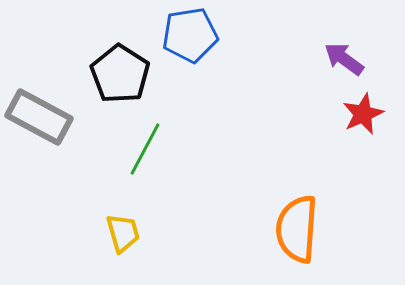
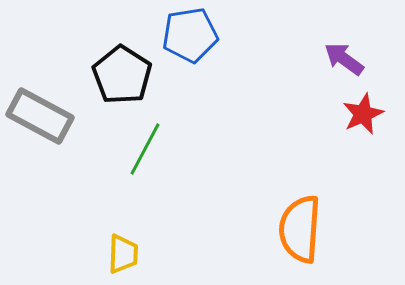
black pentagon: moved 2 px right, 1 px down
gray rectangle: moved 1 px right, 1 px up
orange semicircle: moved 3 px right
yellow trapezoid: moved 21 px down; rotated 18 degrees clockwise
